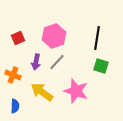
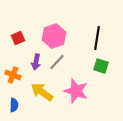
blue semicircle: moved 1 px left, 1 px up
